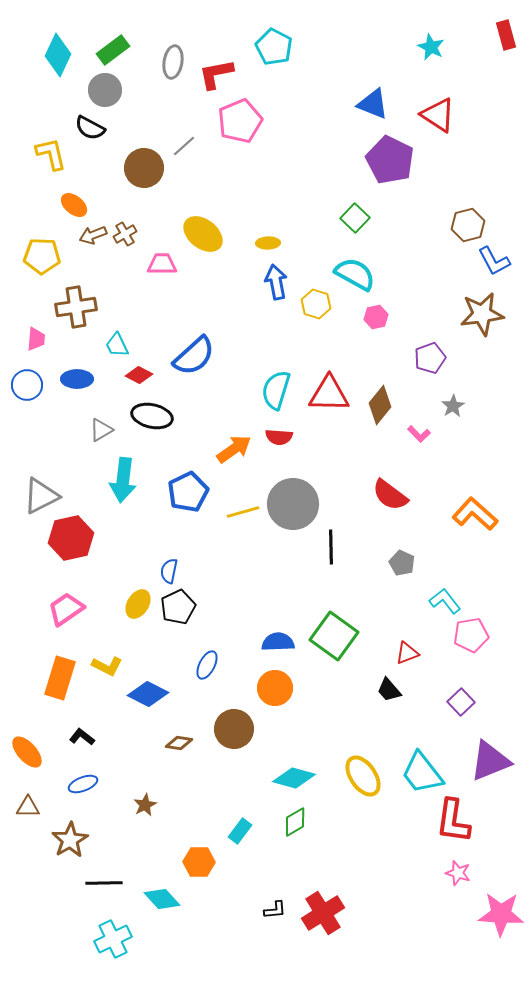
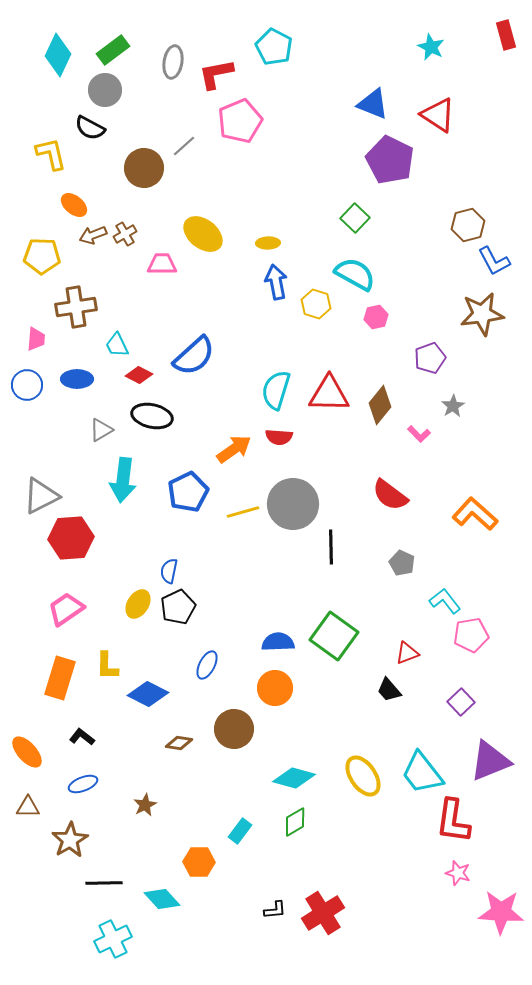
red hexagon at (71, 538): rotated 9 degrees clockwise
yellow L-shape at (107, 666): rotated 64 degrees clockwise
pink star at (501, 914): moved 2 px up
